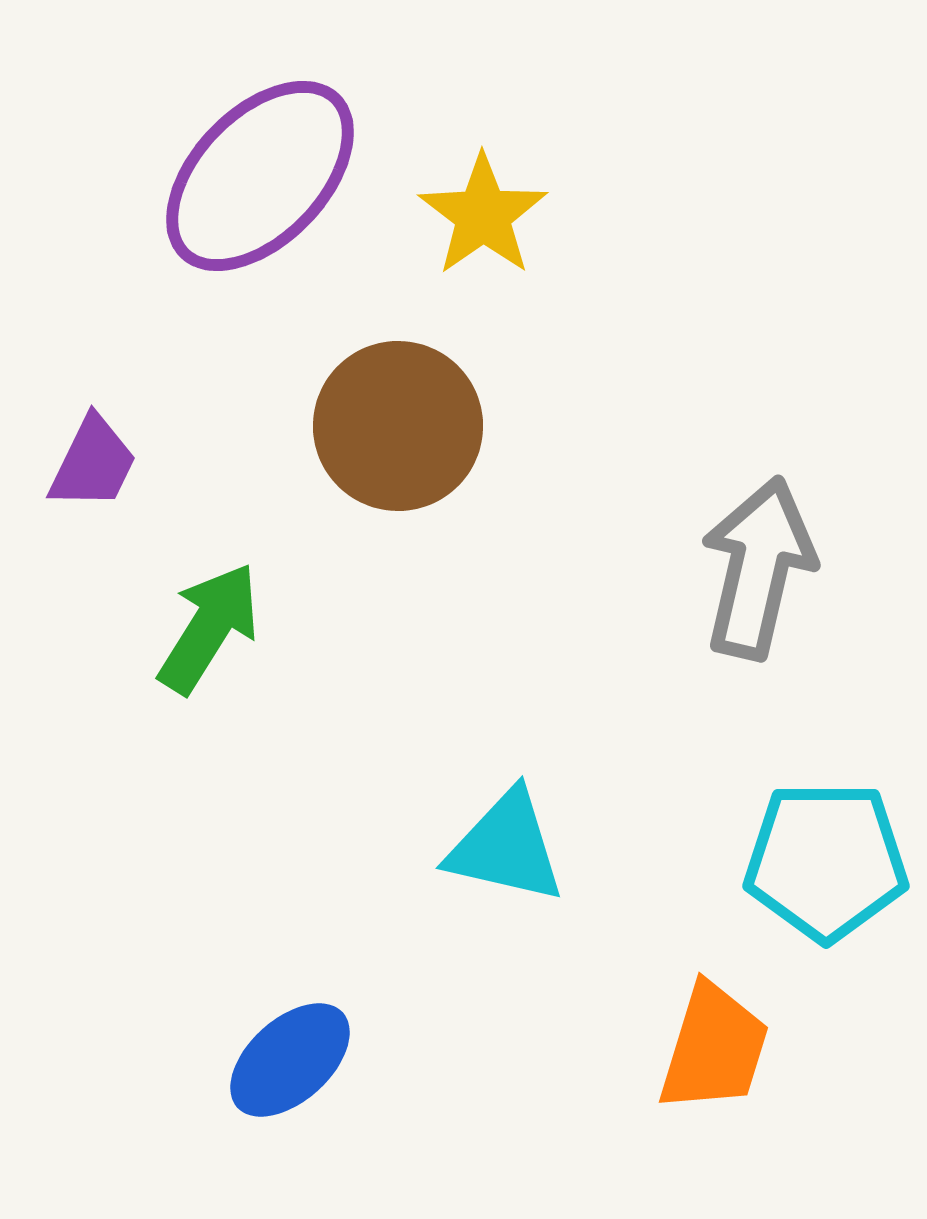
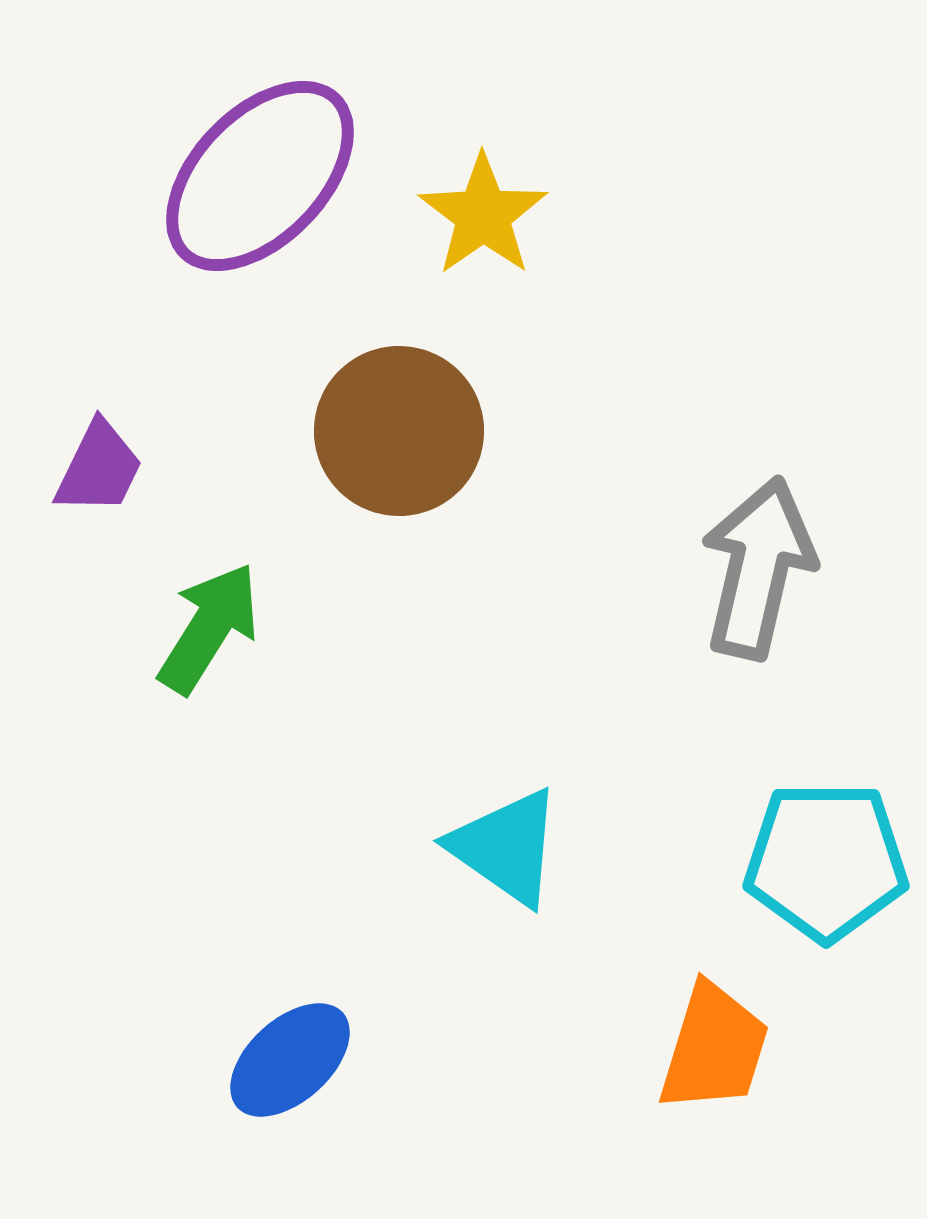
brown circle: moved 1 px right, 5 px down
purple trapezoid: moved 6 px right, 5 px down
cyan triangle: rotated 22 degrees clockwise
